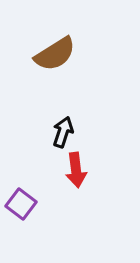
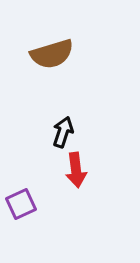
brown semicircle: moved 3 px left; rotated 15 degrees clockwise
purple square: rotated 28 degrees clockwise
